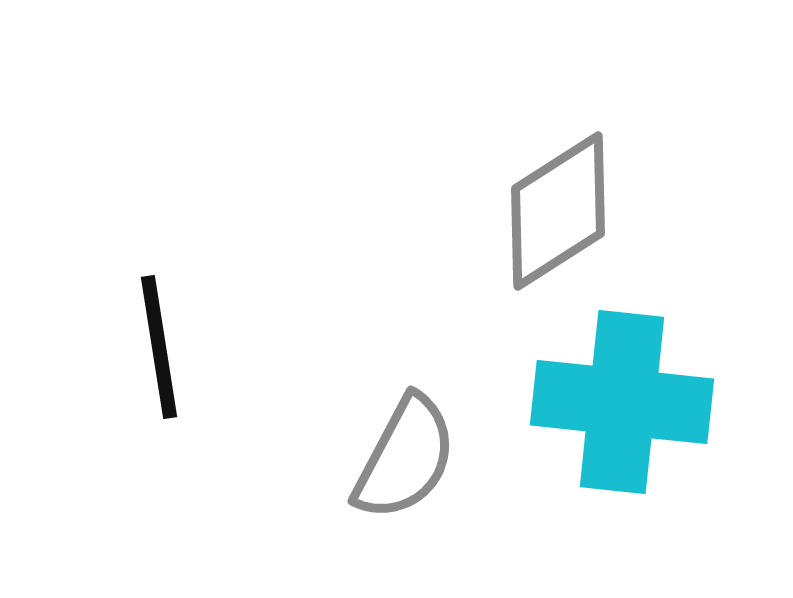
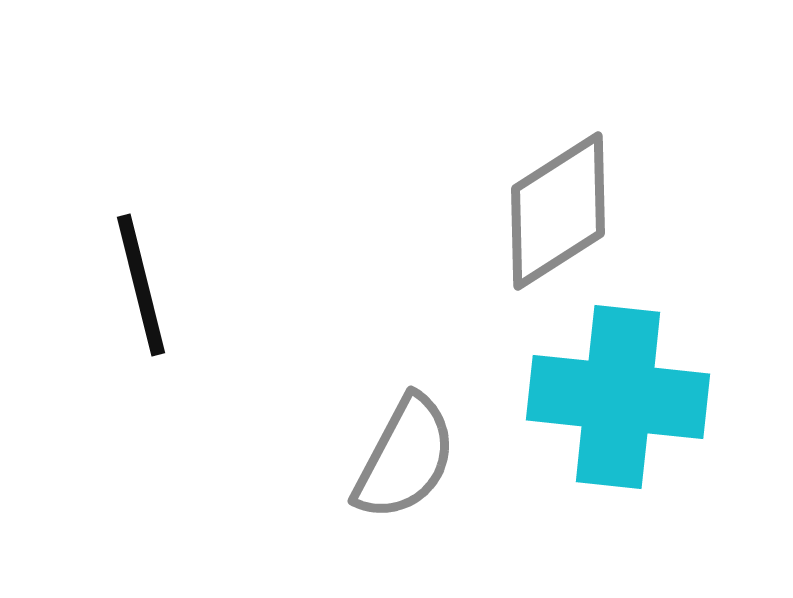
black line: moved 18 px left, 62 px up; rotated 5 degrees counterclockwise
cyan cross: moved 4 px left, 5 px up
